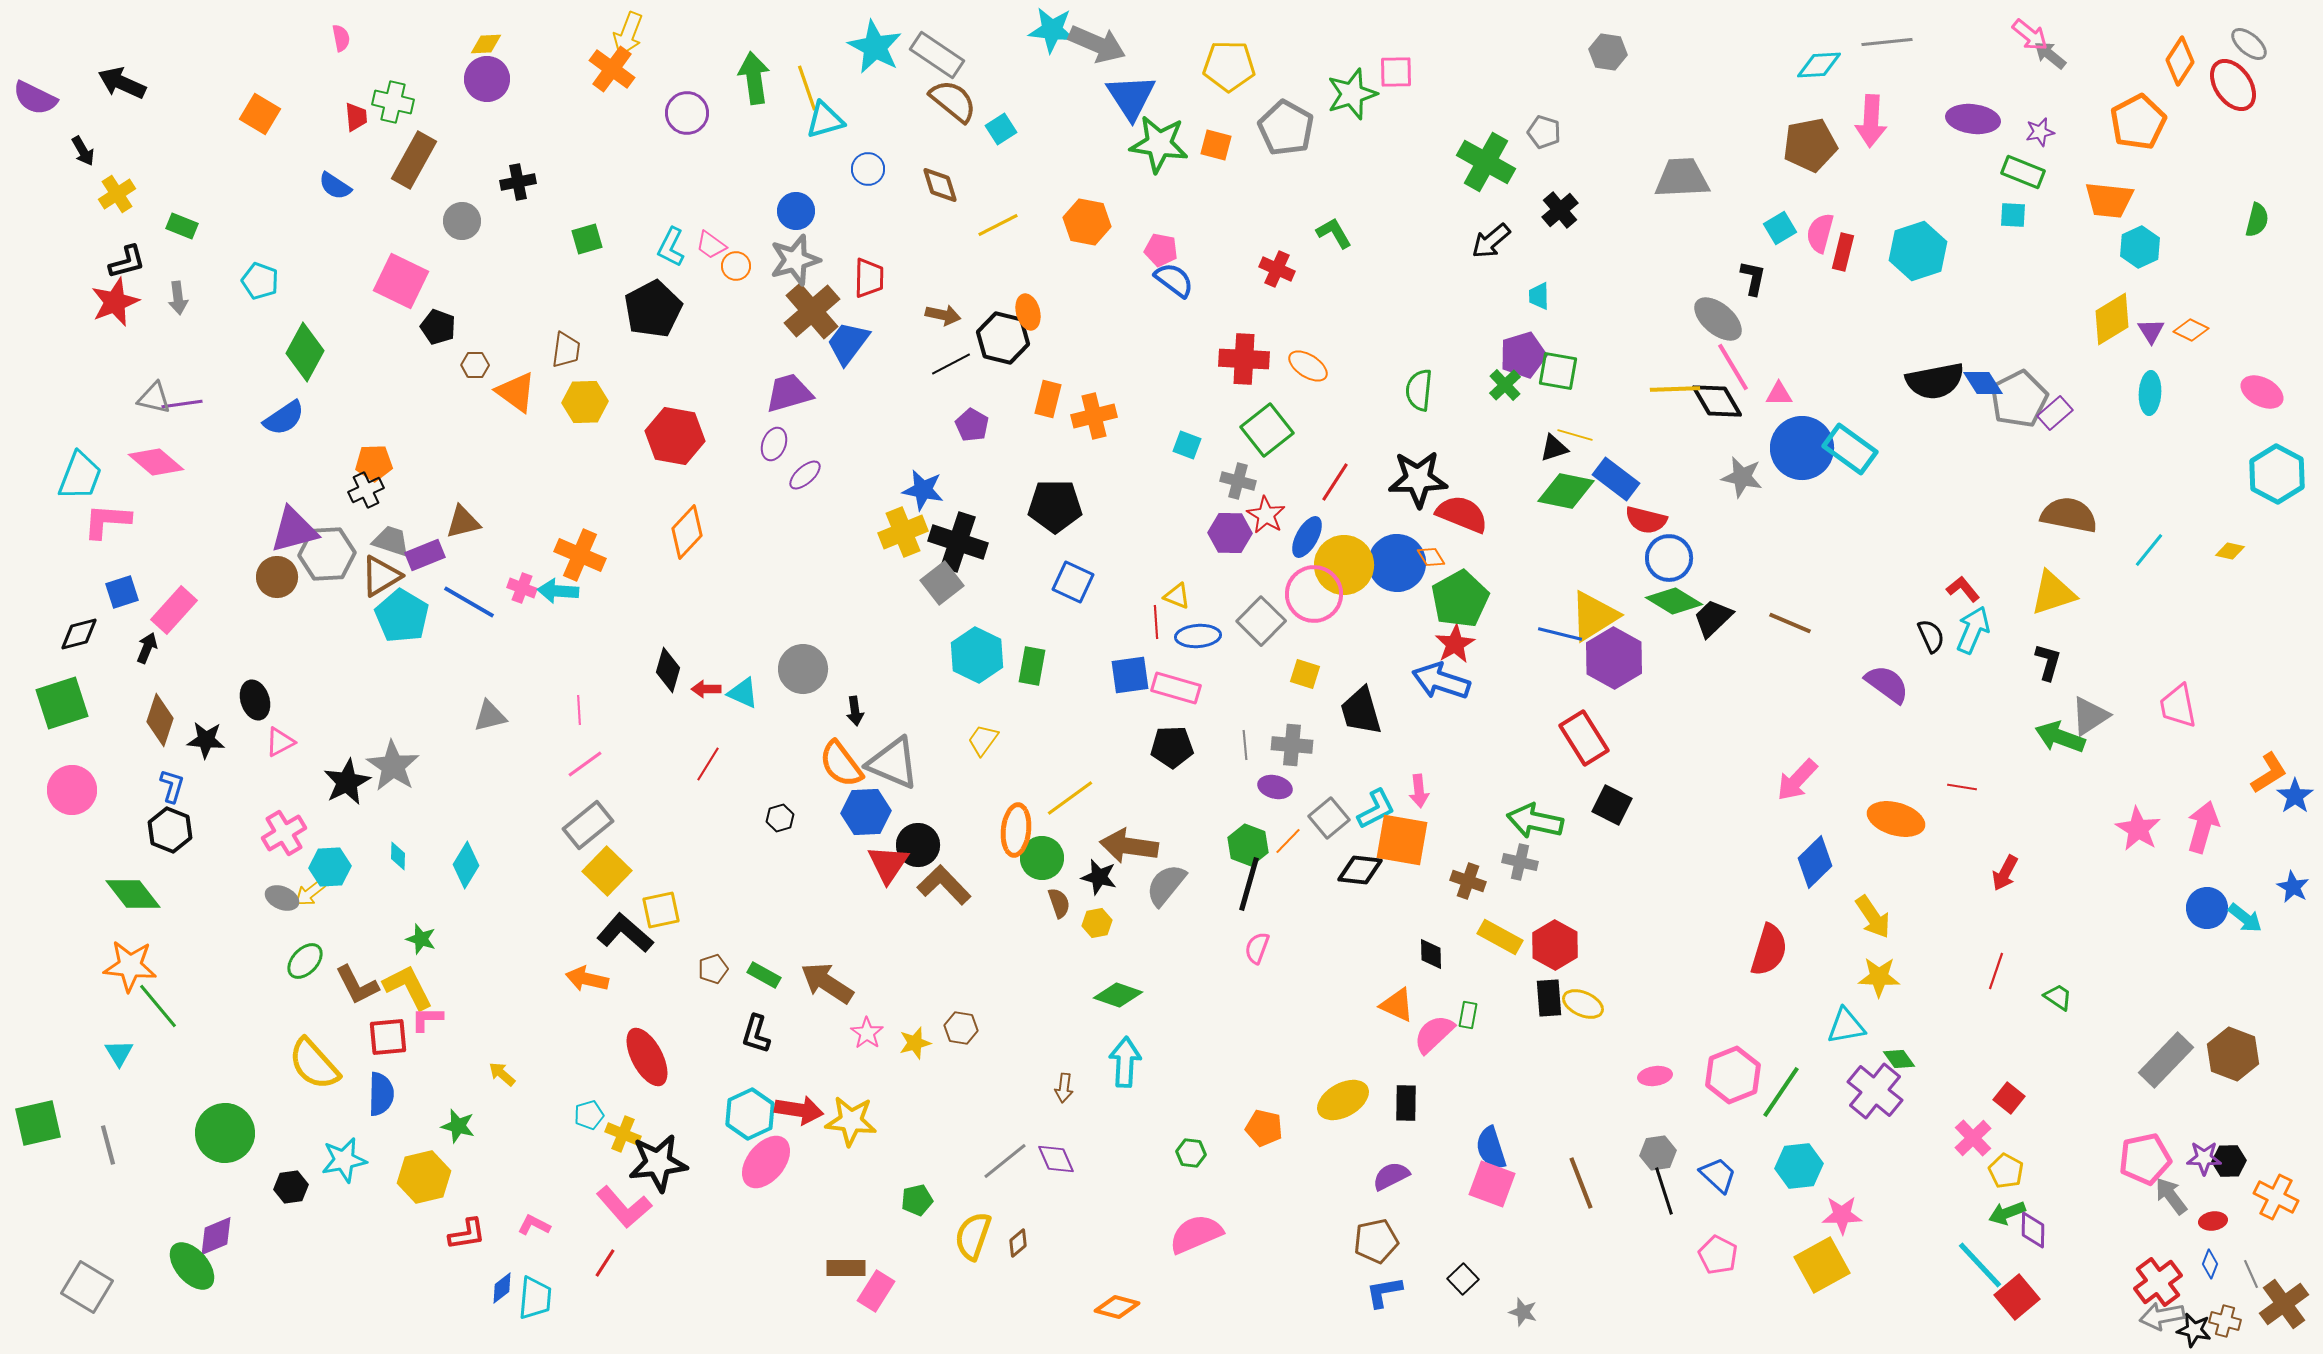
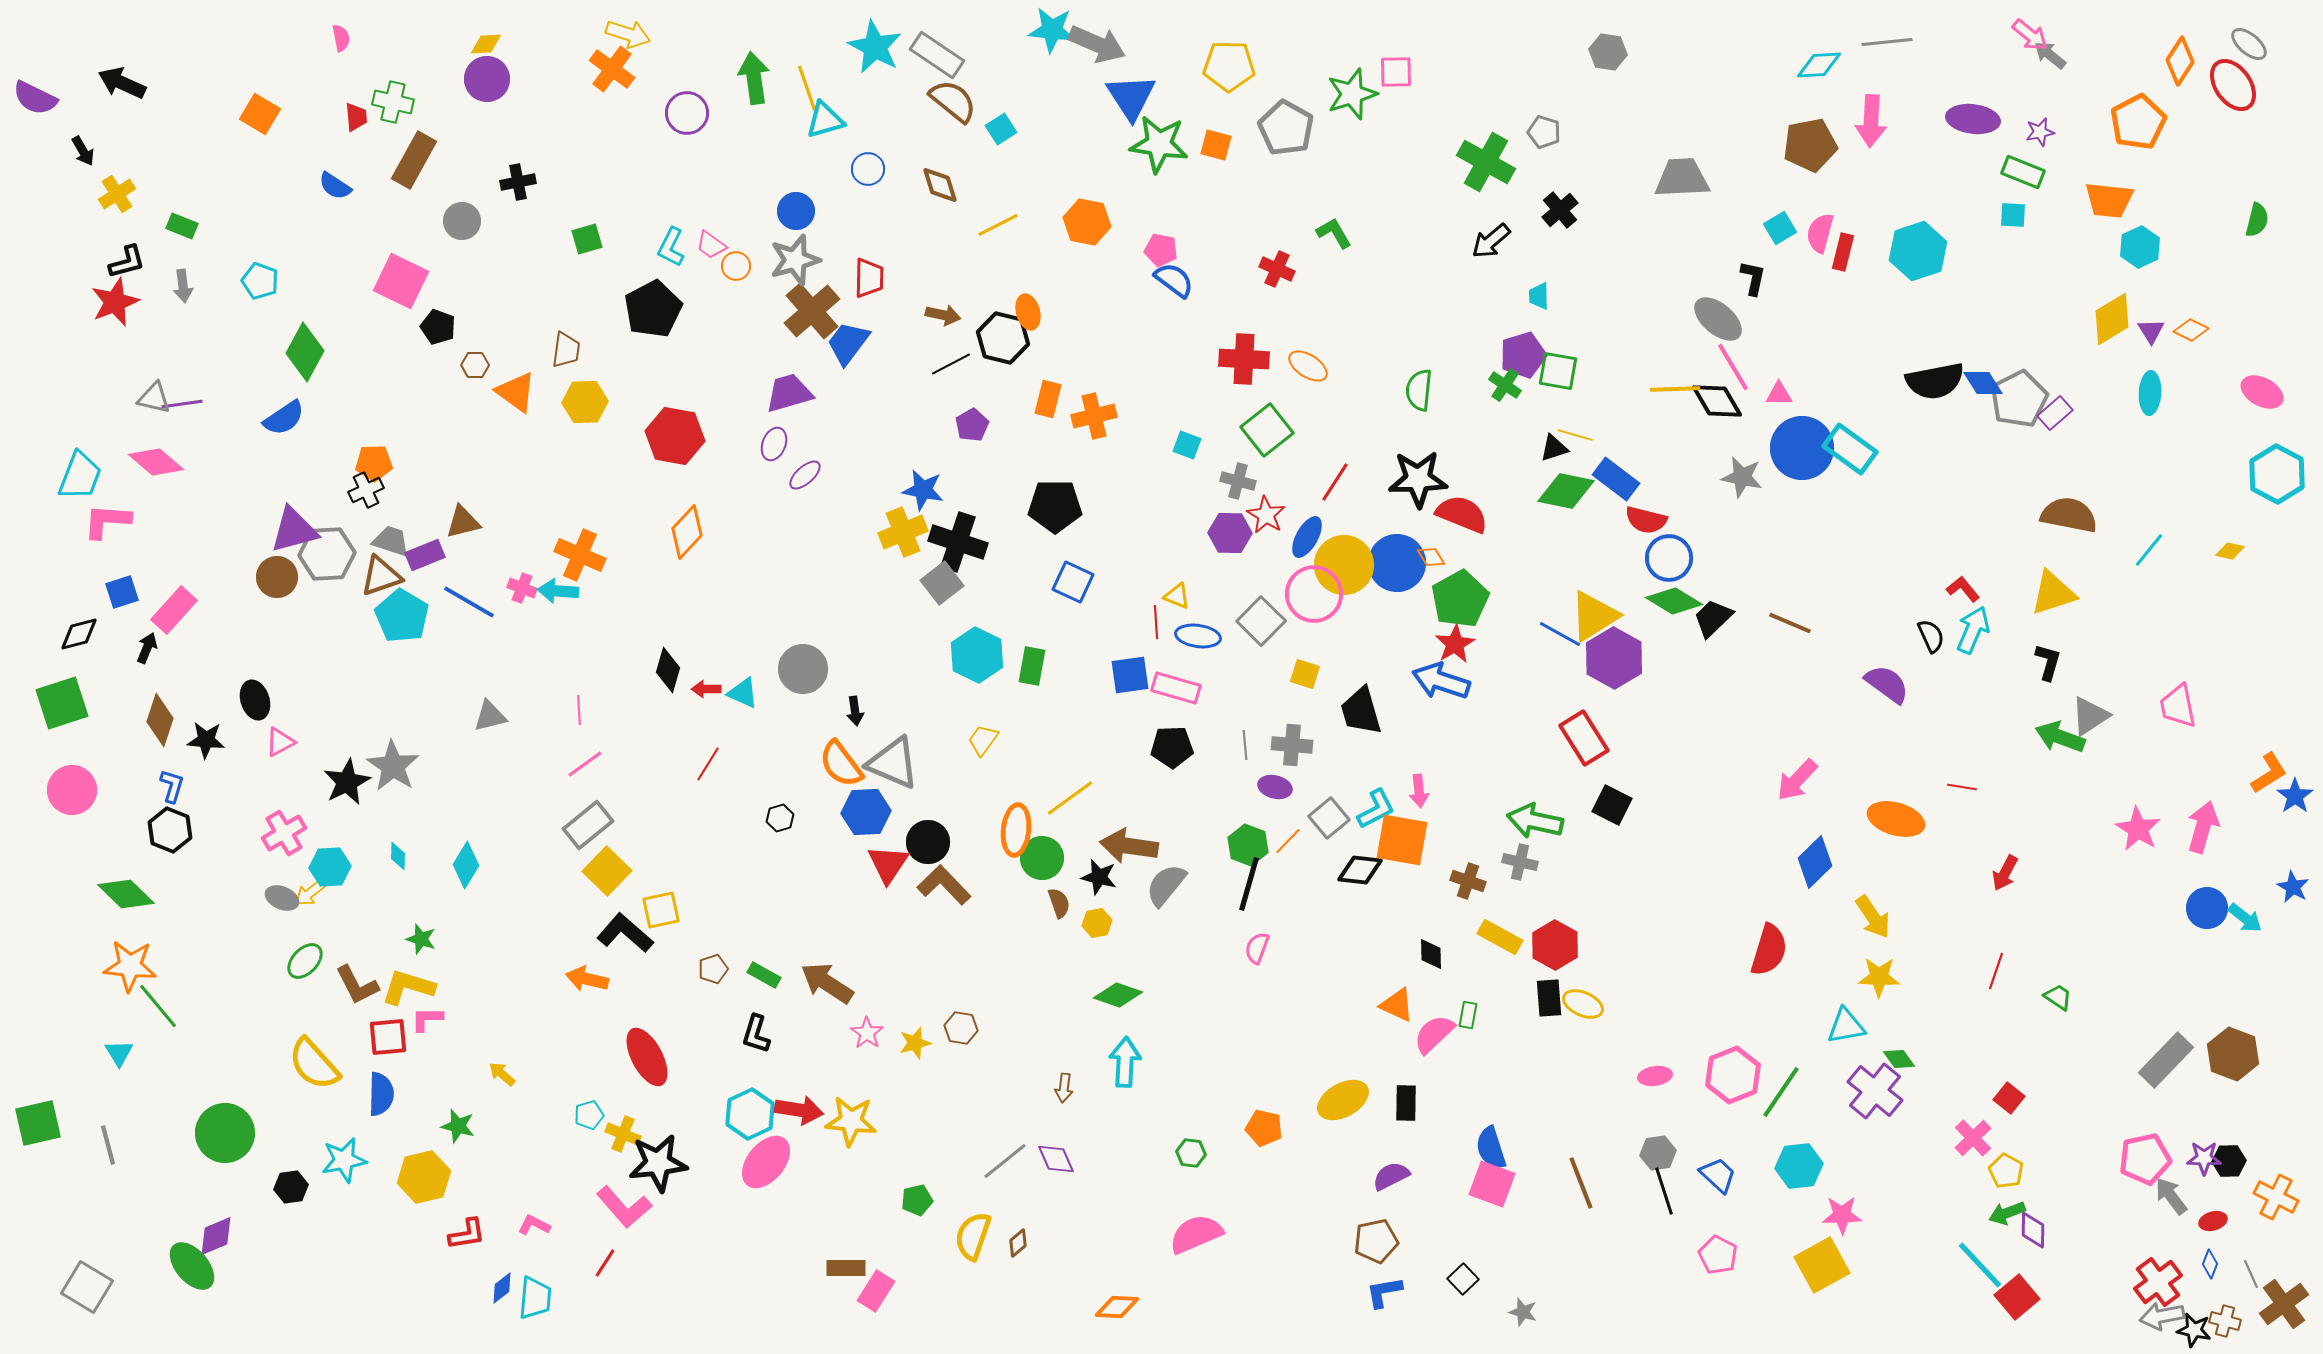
yellow arrow at (628, 34): rotated 93 degrees counterclockwise
gray arrow at (178, 298): moved 5 px right, 12 px up
green cross at (1505, 385): rotated 12 degrees counterclockwise
purple pentagon at (972, 425): rotated 12 degrees clockwise
brown triangle at (381, 576): rotated 12 degrees clockwise
blue line at (1560, 634): rotated 15 degrees clockwise
blue ellipse at (1198, 636): rotated 12 degrees clockwise
black circle at (918, 845): moved 10 px right, 3 px up
green diamond at (133, 894): moved 7 px left; rotated 8 degrees counterclockwise
yellow L-shape at (408, 987): rotated 46 degrees counterclockwise
red ellipse at (2213, 1221): rotated 8 degrees counterclockwise
orange diamond at (1117, 1307): rotated 12 degrees counterclockwise
